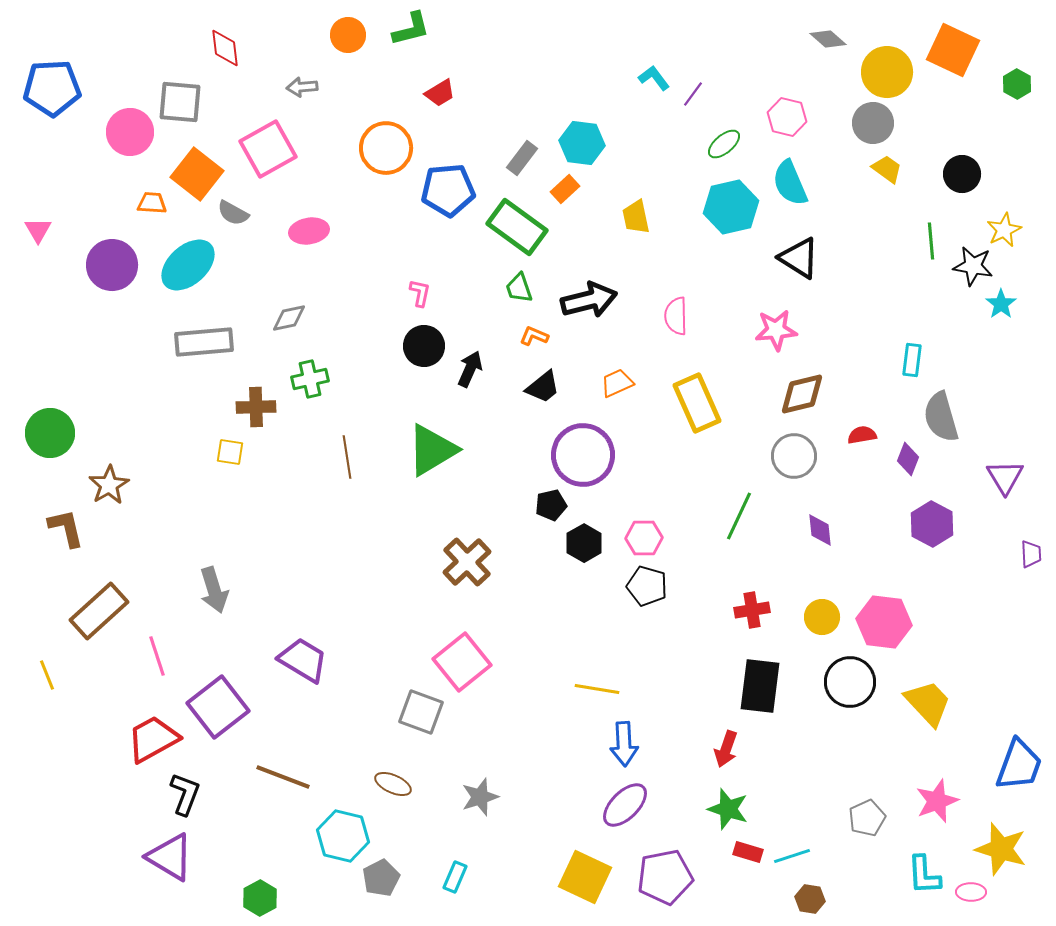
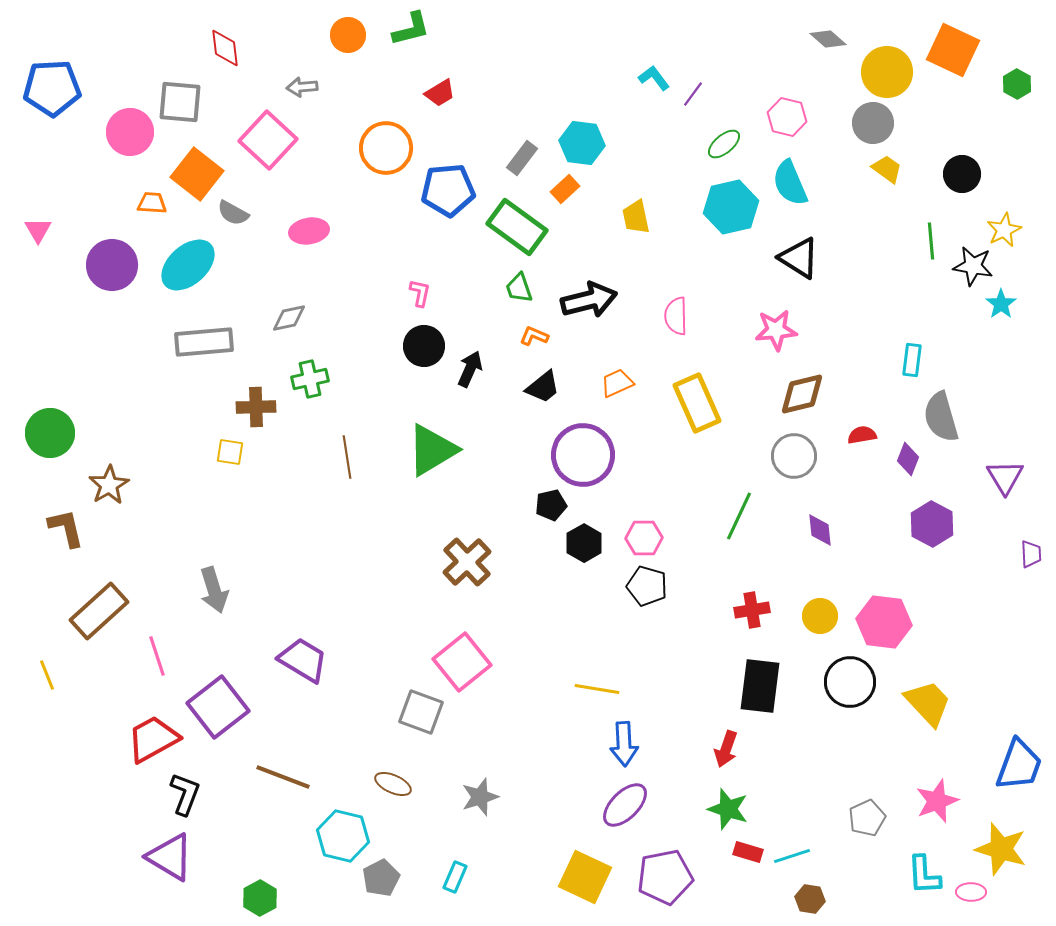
pink square at (268, 149): moved 9 px up; rotated 18 degrees counterclockwise
yellow circle at (822, 617): moved 2 px left, 1 px up
